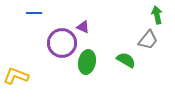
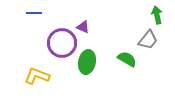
green semicircle: moved 1 px right, 1 px up
yellow L-shape: moved 21 px right
